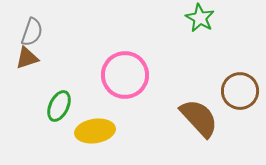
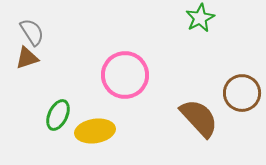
green star: rotated 16 degrees clockwise
gray semicircle: rotated 52 degrees counterclockwise
brown circle: moved 2 px right, 2 px down
green ellipse: moved 1 px left, 9 px down
